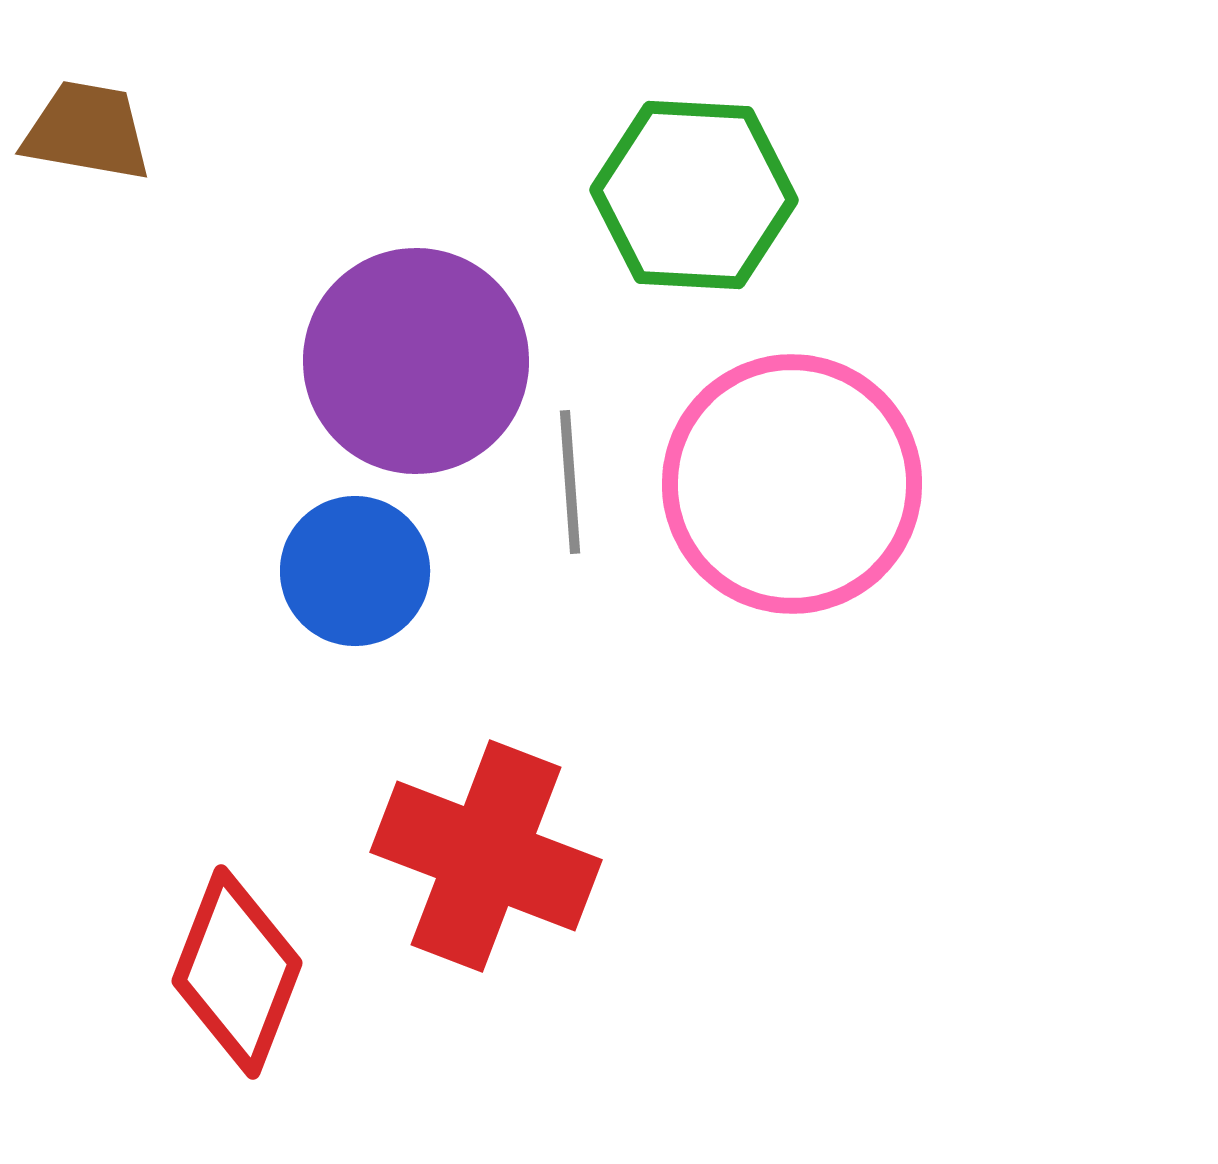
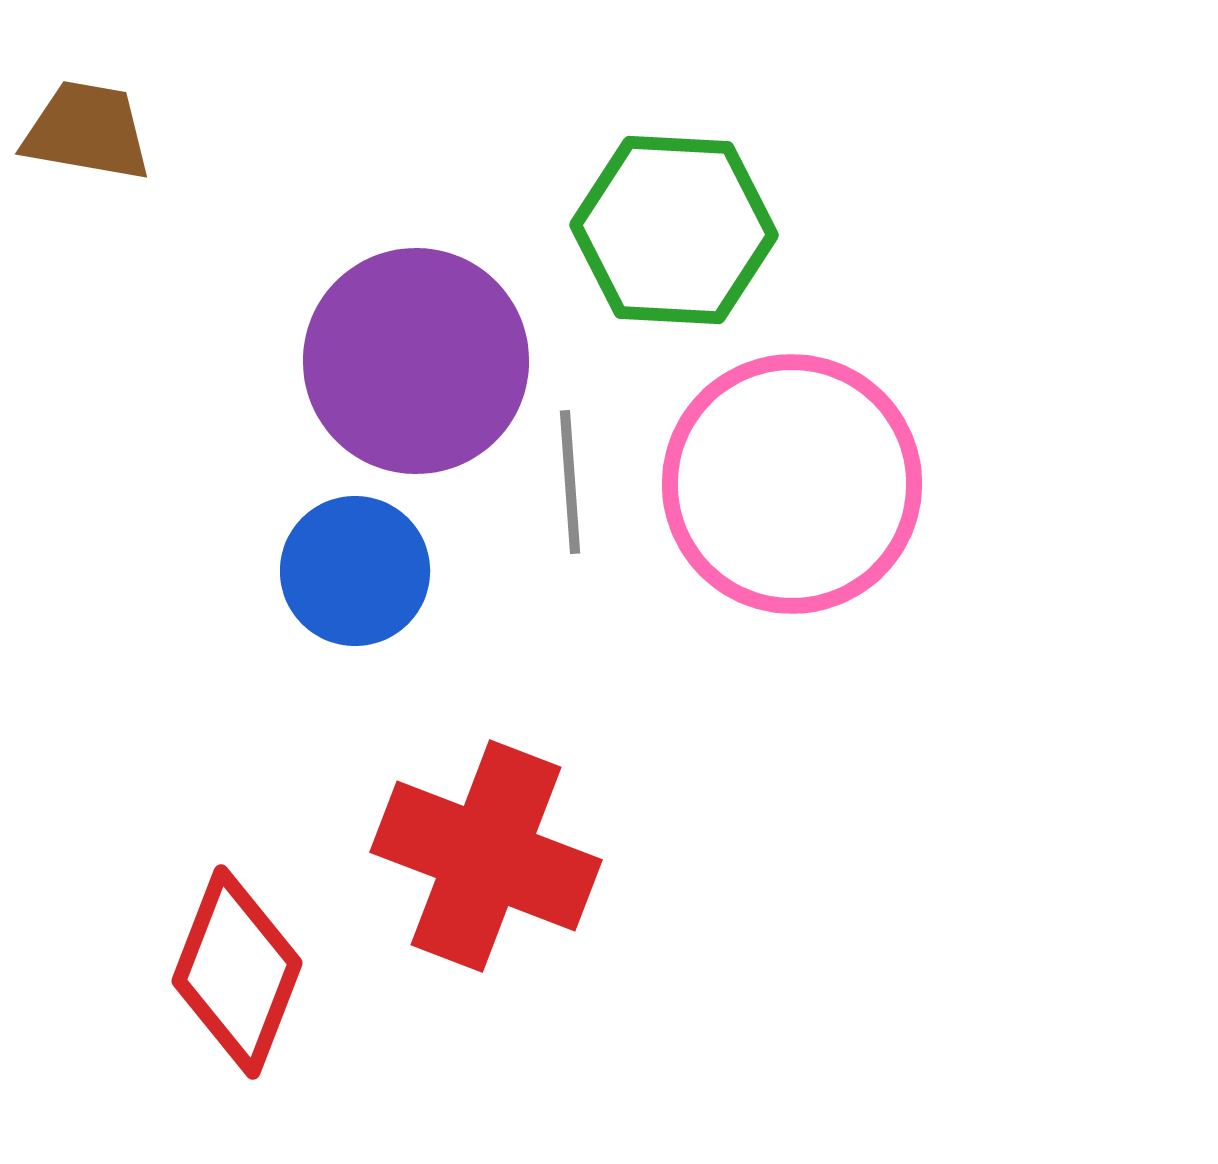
green hexagon: moved 20 px left, 35 px down
